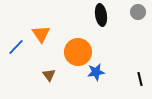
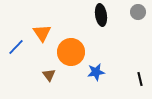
orange triangle: moved 1 px right, 1 px up
orange circle: moved 7 px left
